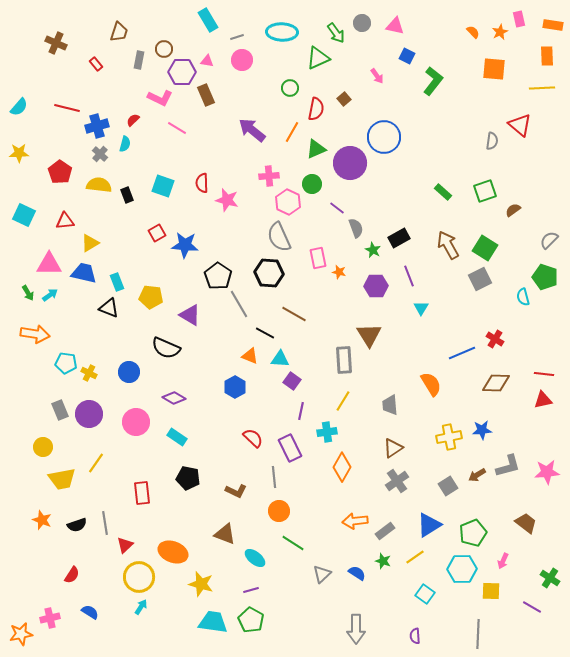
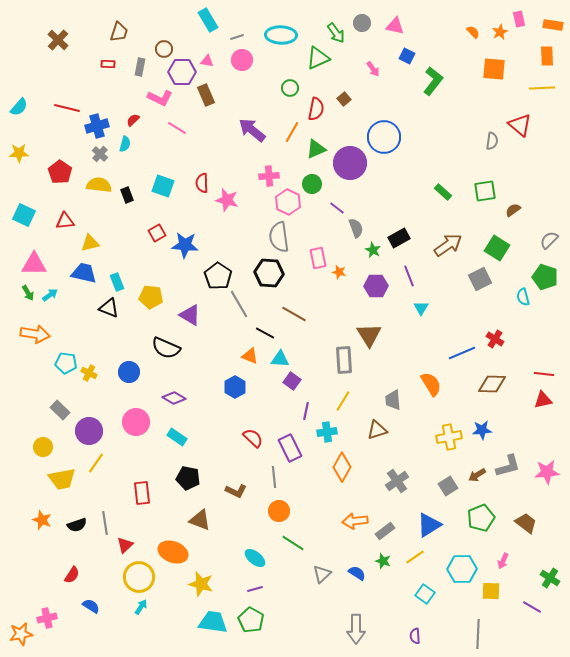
cyan ellipse at (282, 32): moved 1 px left, 3 px down
brown cross at (56, 43): moved 2 px right, 3 px up; rotated 20 degrees clockwise
gray rectangle at (139, 60): moved 1 px right, 7 px down
red rectangle at (96, 64): moved 12 px right; rotated 48 degrees counterclockwise
pink arrow at (377, 76): moved 4 px left, 7 px up
green square at (485, 191): rotated 10 degrees clockwise
gray semicircle at (279, 237): rotated 16 degrees clockwise
yellow triangle at (90, 243): rotated 18 degrees clockwise
brown arrow at (448, 245): rotated 84 degrees clockwise
green square at (485, 248): moved 12 px right
pink triangle at (49, 264): moved 15 px left
brown diamond at (496, 383): moved 4 px left, 1 px down
gray trapezoid at (390, 405): moved 3 px right, 5 px up
gray rectangle at (60, 410): rotated 24 degrees counterclockwise
purple line at (301, 411): moved 5 px right
purple circle at (89, 414): moved 17 px down
brown triangle at (393, 448): moved 16 px left, 18 px up; rotated 15 degrees clockwise
green pentagon at (473, 533): moved 8 px right, 15 px up
brown triangle at (225, 534): moved 25 px left, 14 px up
purple line at (251, 590): moved 4 px right, 1 px up
blue semicircle at (90, 612): moved 1 px right, 6 px up
pink cross at (50, 618): moved 3 px left
